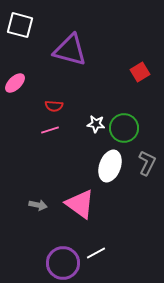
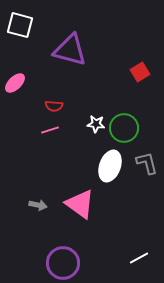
gray L-shape: rotated 40 degrees counterclockwise
white line: moved 43 px right, 5 px down
